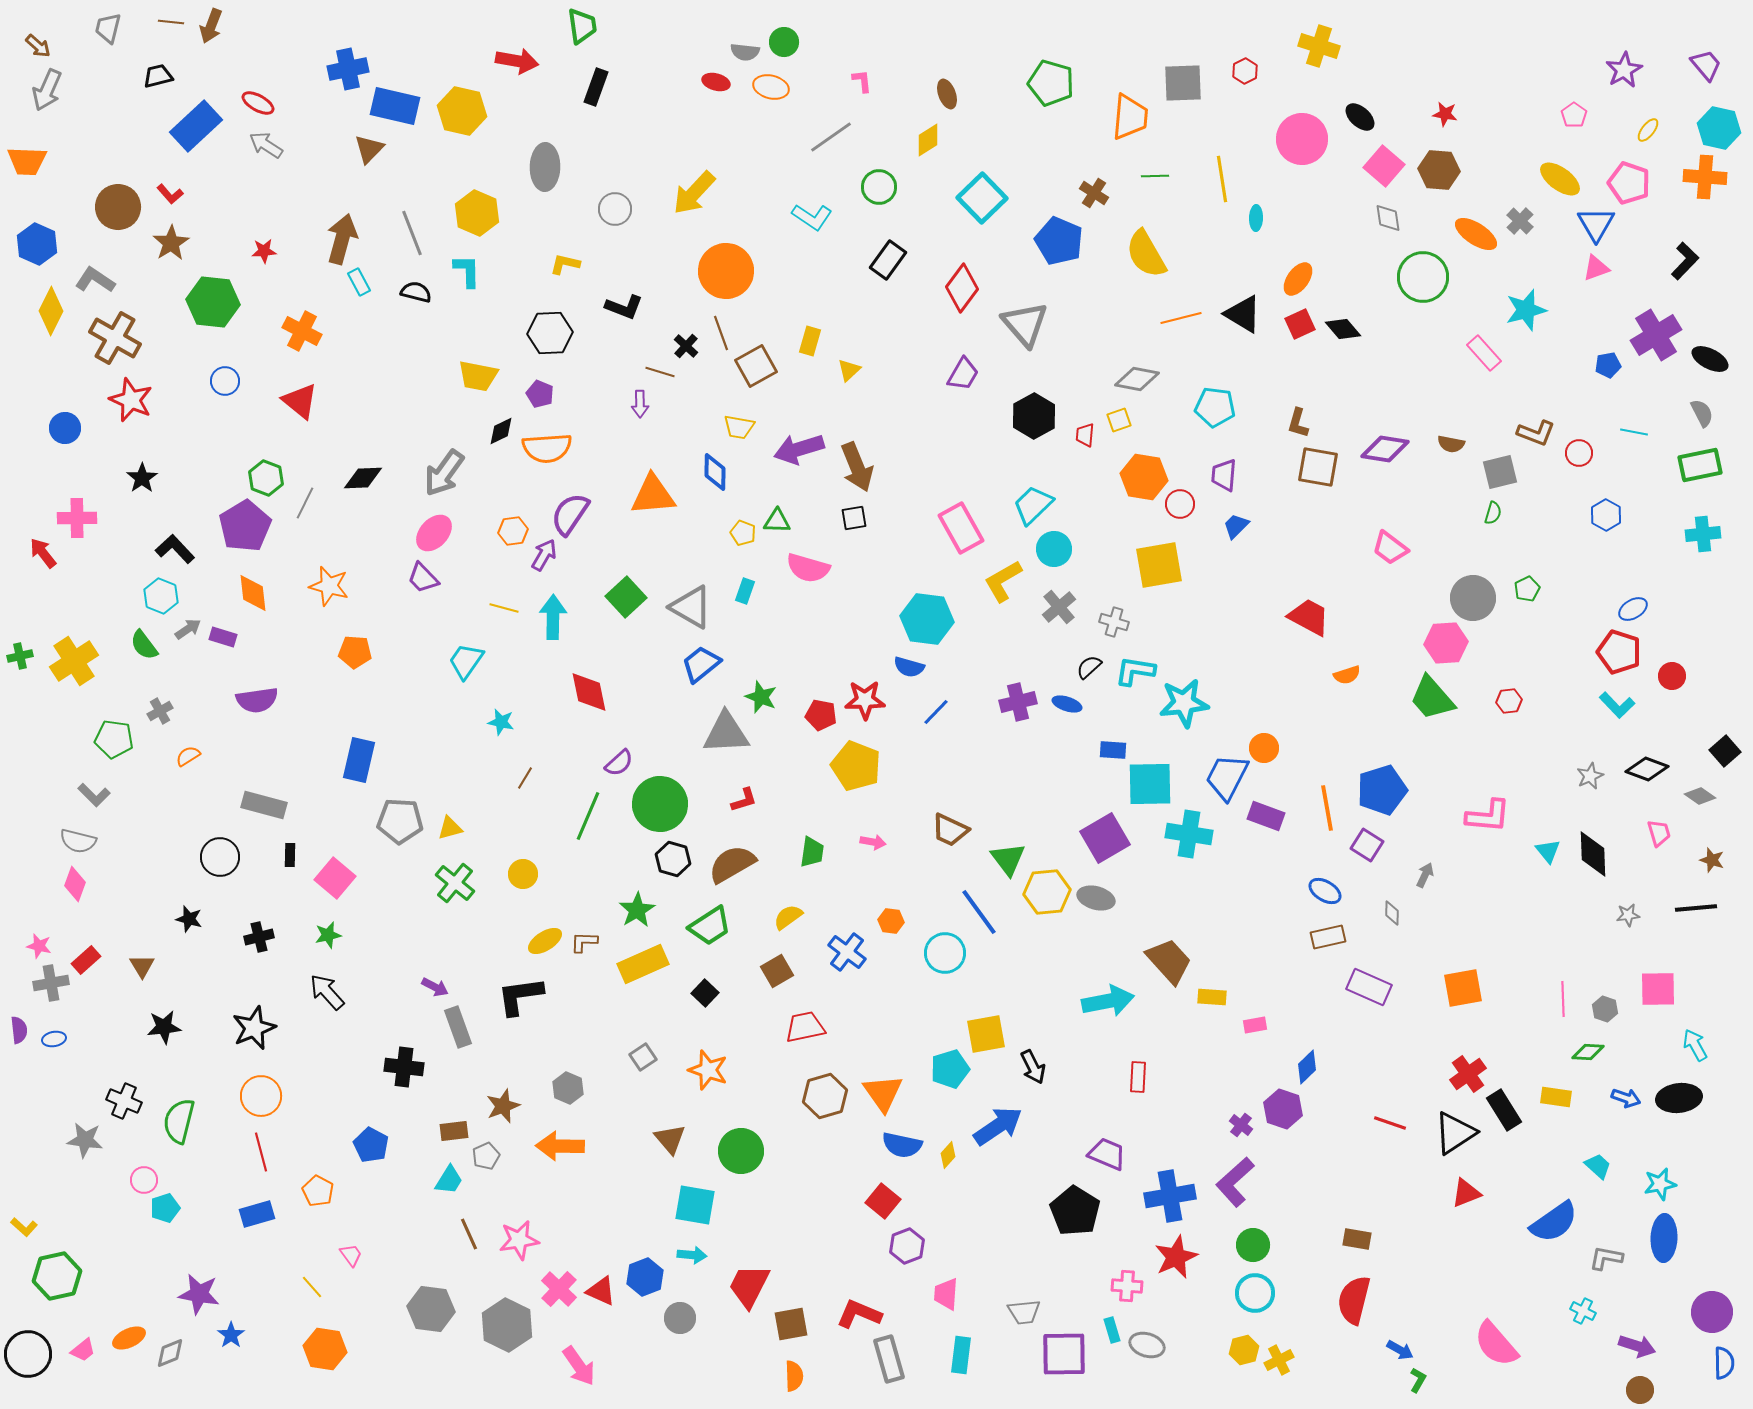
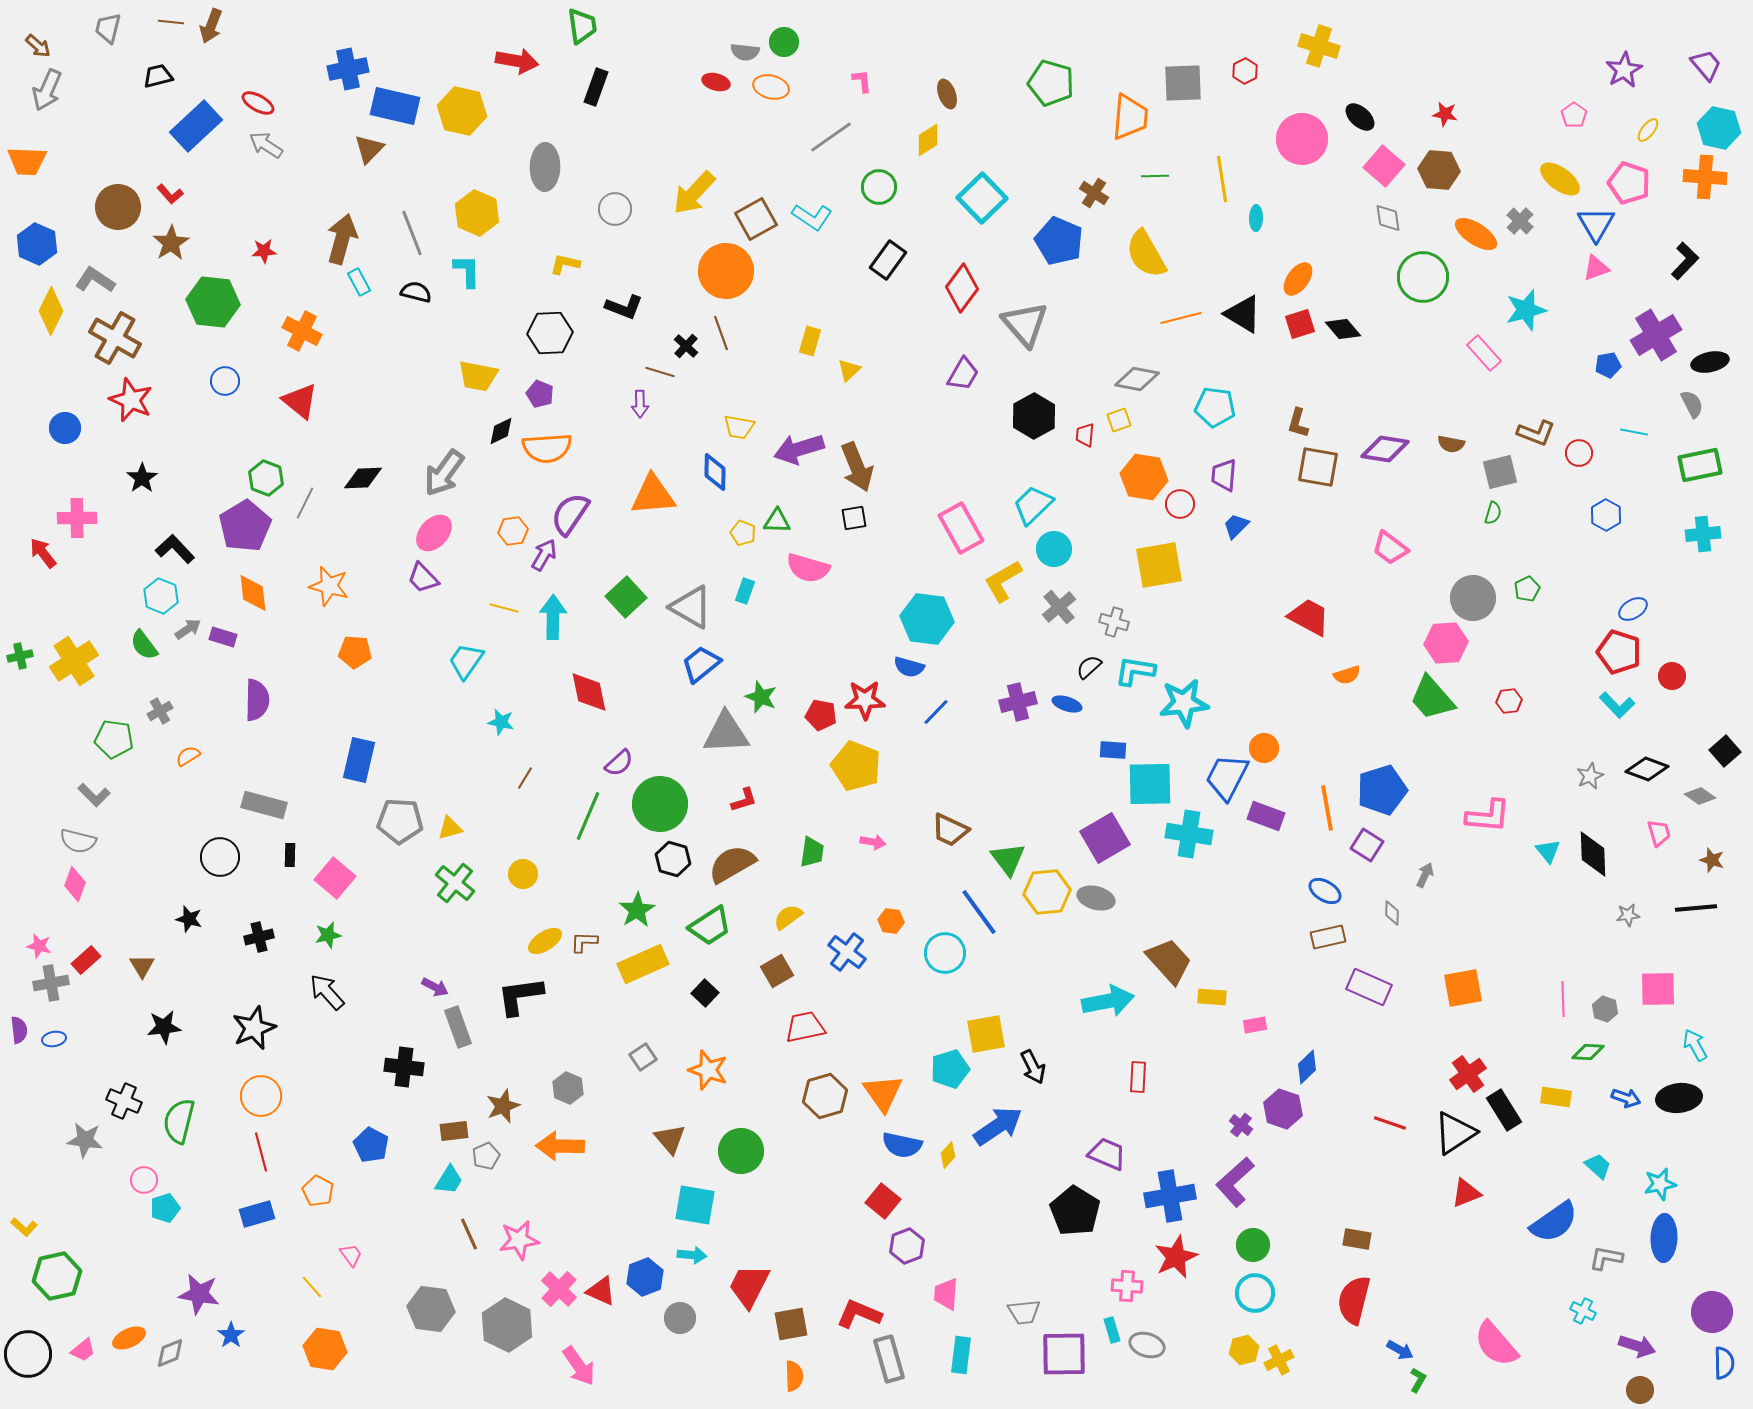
red square at (1300, 324): rotated 8 degrees clockwise
black ellipse at (1710, 359): moved 3 px down; rotated 39 degrees counterclockwise
brown square at (756, 366): moved 147 px up
gray semicircle at (1702, 413): moved 10 px left, 9 px up
purple semicircle at (257, 700): rotated 81 degrees counterclockwise
